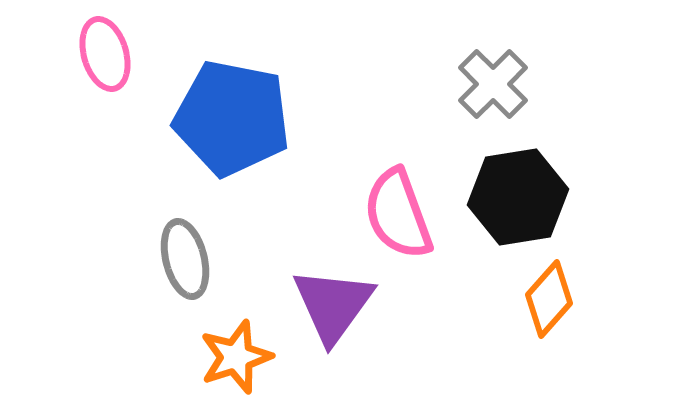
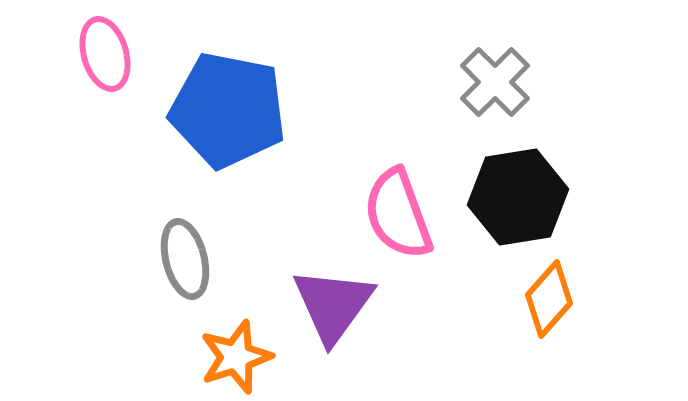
gray cross: moved 2 px right, 2 px up
blue pentagon: moved 4 px left, 8 px up
